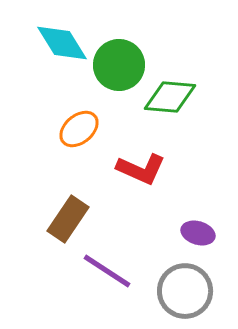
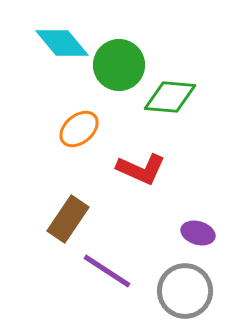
cyan diamond: rotated 8 degrees counterclockwise
